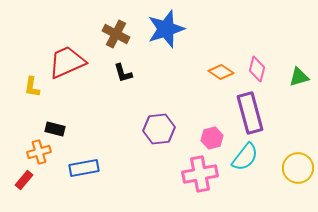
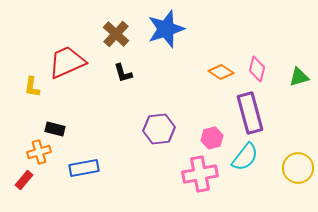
brown cross: rotated 16 degrees clockwise
